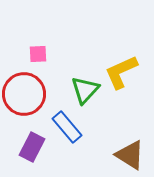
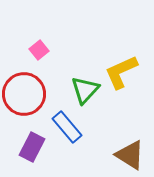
pink square: moved 1 px right, 4 px up; rotated 36 degrees counterclockwise
